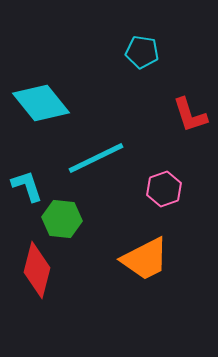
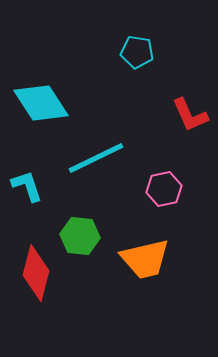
cyan pentagon: moved 5 px left
cyan diamond: rotated 6 degrees clockwise
red L-shape: rotated 6 degrees counterclockwise
pink hexagon: rotated 8 degrees clockwise
green hexagon: moved 18 px right, 17 px down
orange trapezoid: rotated 14 degrees clockwise
red diamond: moved 1 px left, 3 px down
